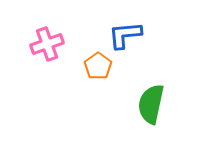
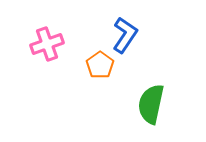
blue L-shape: rotated 129 degrees clockwise
orange pentagon: moved 2 px right, 1 px up
